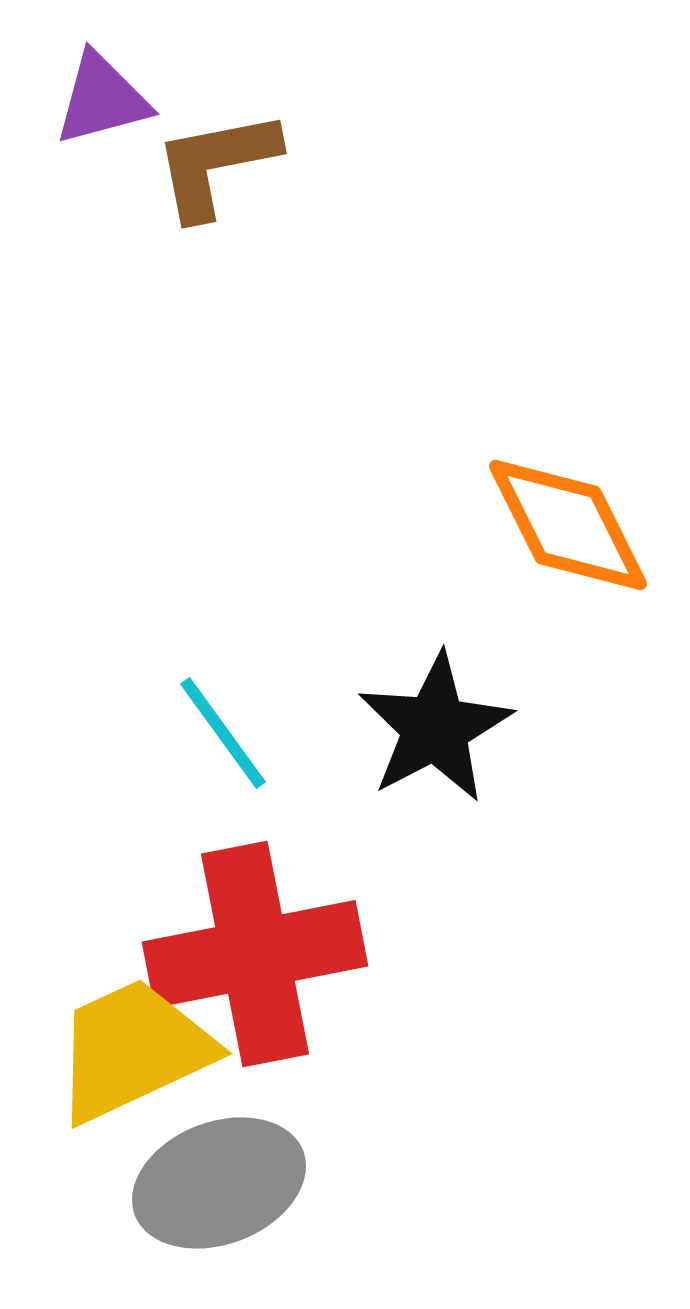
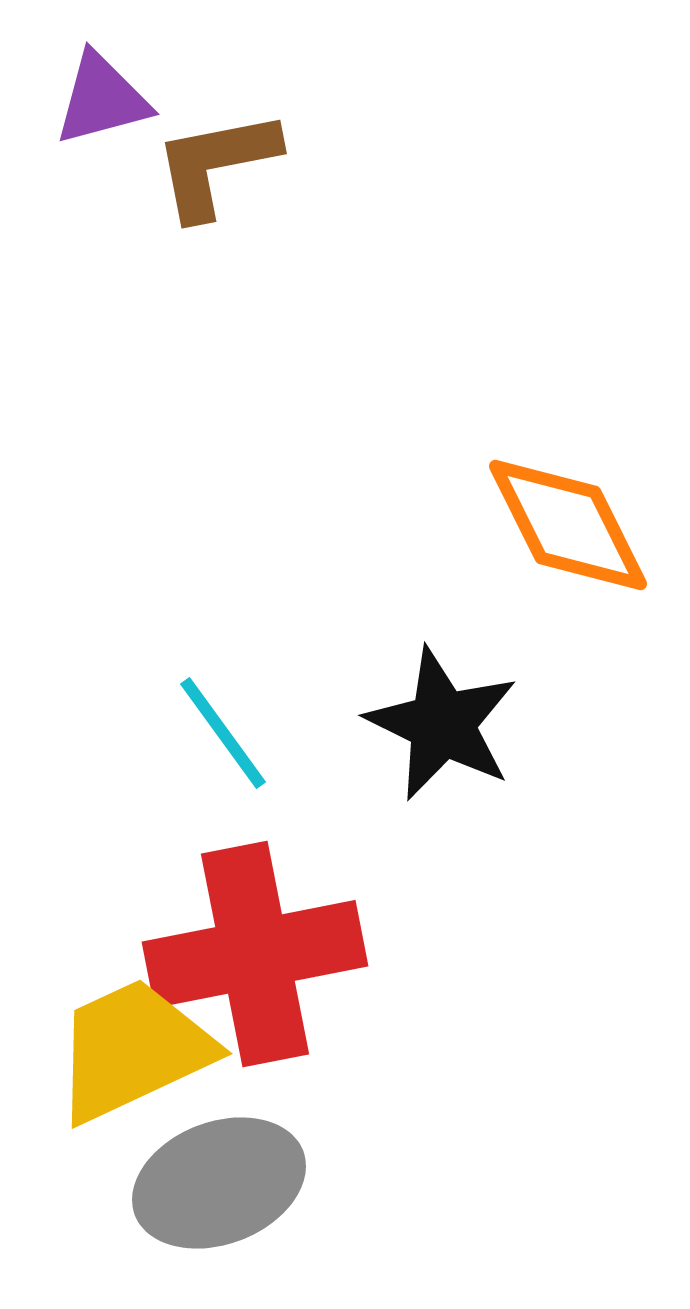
black star: moved 7 px right, 4 px up; rotated 18 degrees counterclockwise
